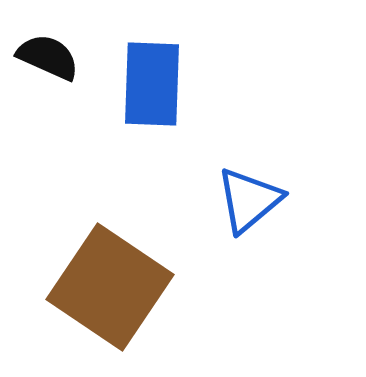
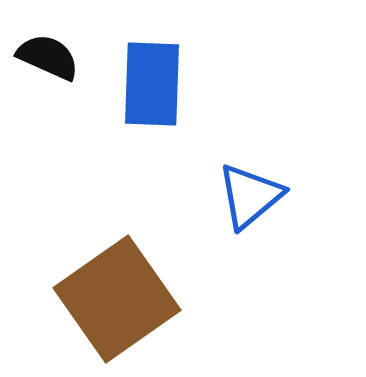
blue triangle: moved 1 px right, 4 px up
brown square: moved 7 px right, 12 px down; rotated 21 degrees clockwise
